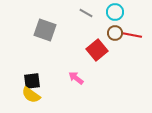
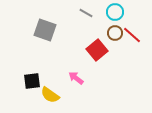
red line: rotated 30 degrees clockwise
yellow semicircle: moved 19 px right
